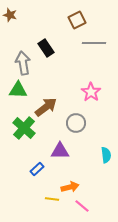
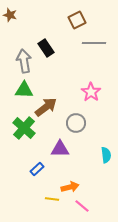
gray arrow: moved 1 px right, 2 px up
green triangle: moved 6 px right
purple triangle: moved 2 px up
